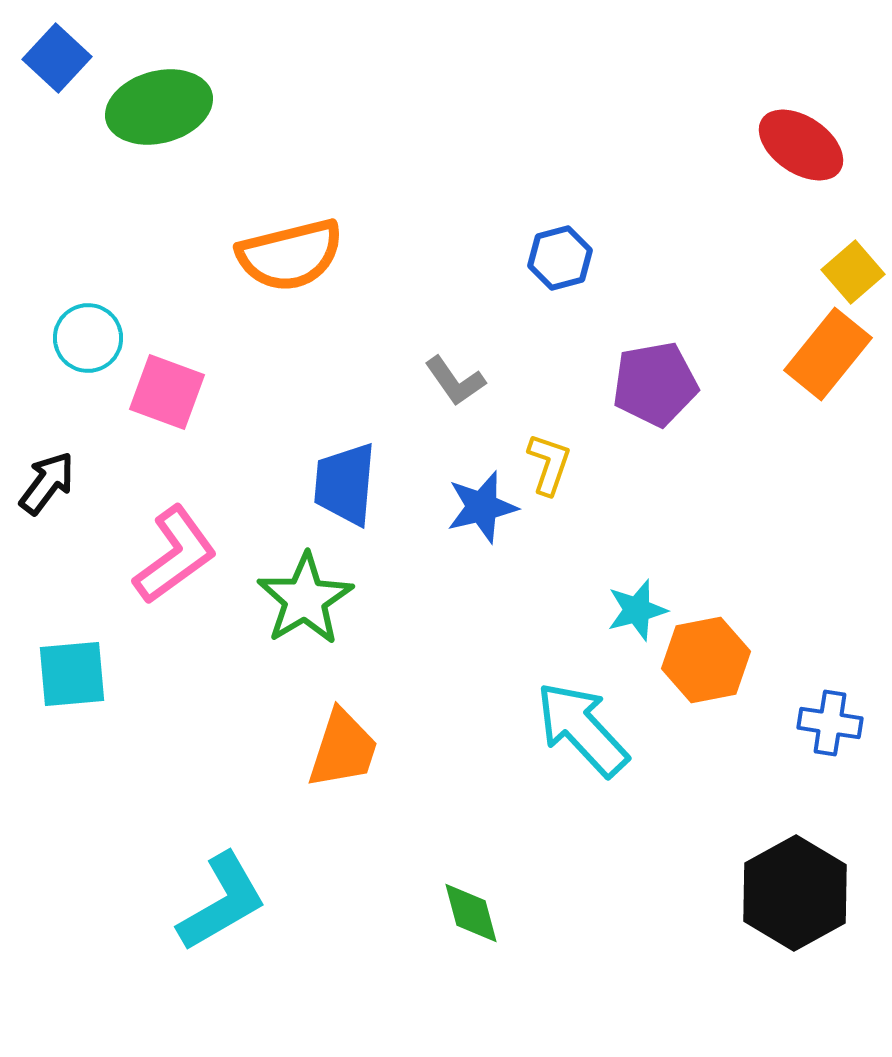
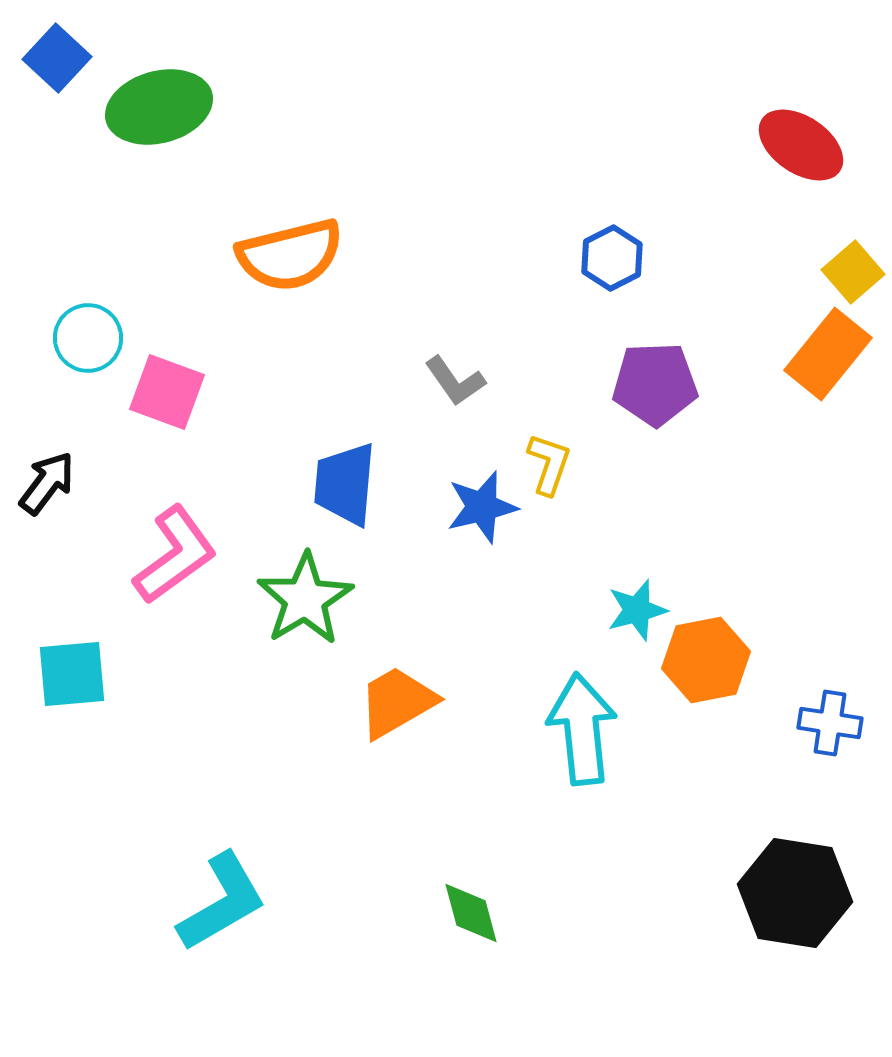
blue hexagon: moved 52 px right; rotated 12 degrees counterclockwise
purple pentagon: rotated 8 degrees clockwise
cyan arrow: rotated 37 degrees clockwise
orange trapezoid: moved 54 px right, 47 px up; rotated 138 degrees counterclockwise
black hexagon: rotated 22 degrees counterclockwise
